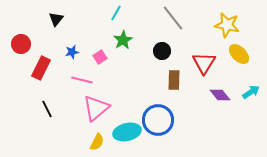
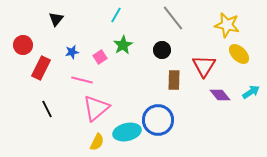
cyan line: moved 2 px down
green star: moved 5 px down
red circle: moved 2 px right, 1 px down
black circle: moved 1 px up
red triangle: moved 3 px down
